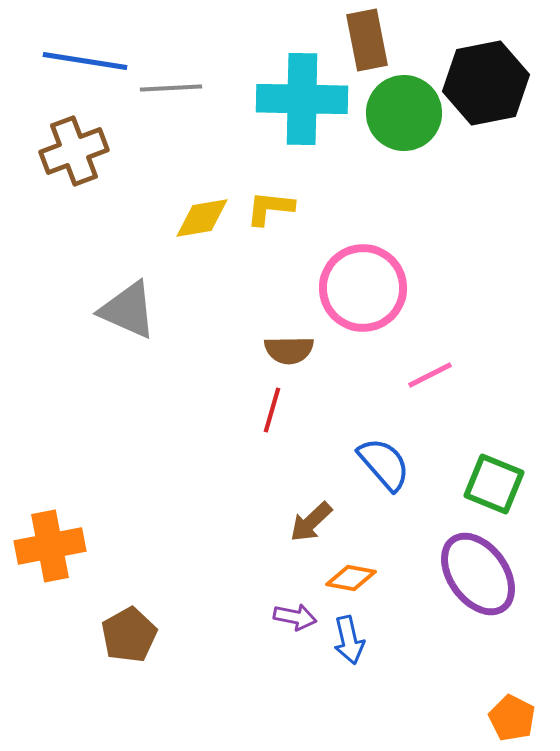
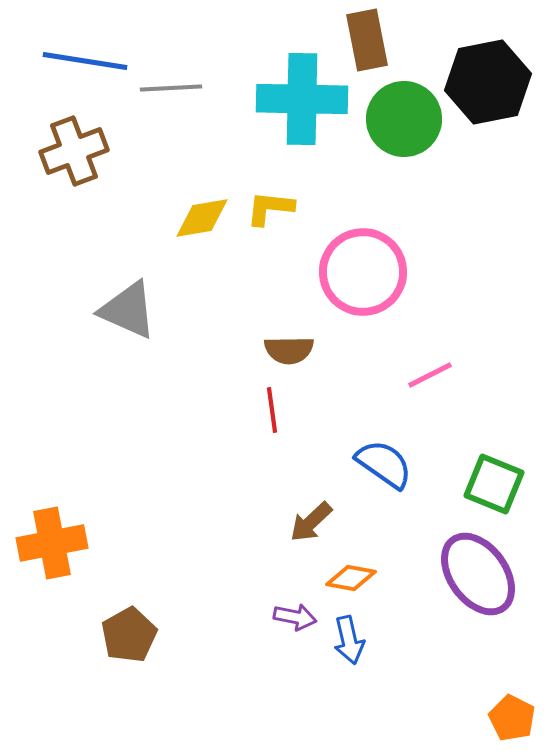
black hexagon: moved 2 px right, 1 px up
green circle: moved 6 px down
pink circle: moved 16 px up
red line: rotated 24 degrees counterclockwise
blue semicircle: rotated 14 degrees counterclockwise
orange cross: moved 2 px right, 3 px up
